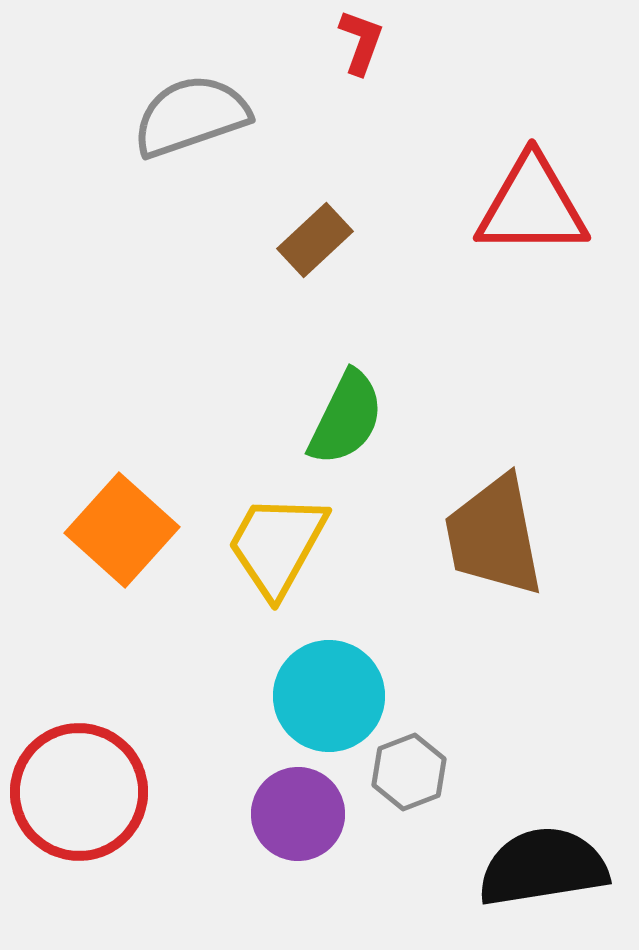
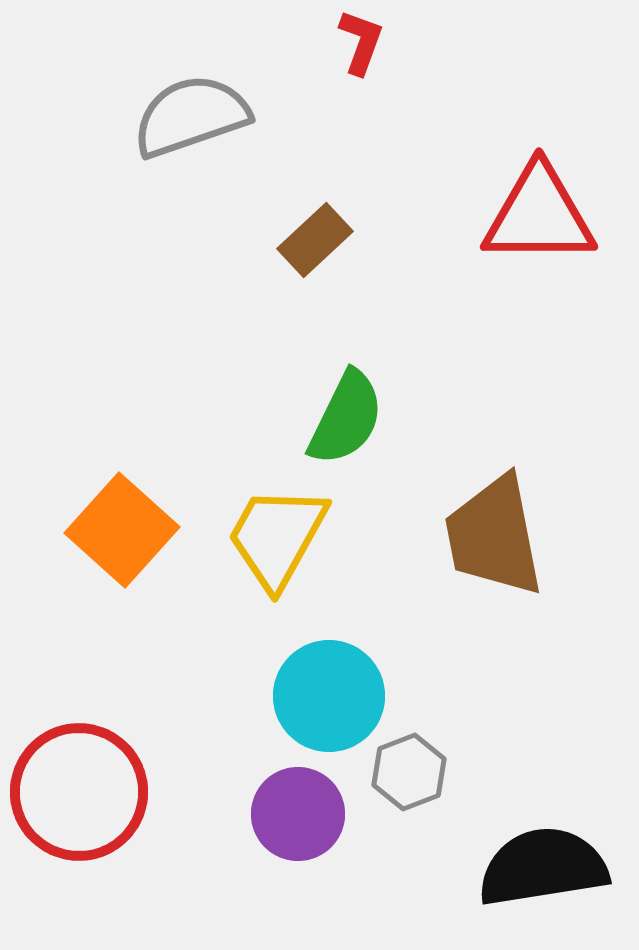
red triangle: moved 7 px right, 9 px down
yellow trapezoid: moved 8 px up
